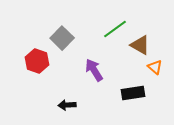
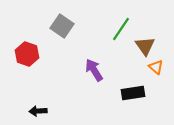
green line: moved 6 px right; rotated 20 degrees counterclockwise
gray square: moved 12 px up; rotated 10 degrees counterclockwise
brown triangle: moved 5 px right, 1 px down; rotated 25 degrees clockwise
red hexagon: moved 10 px left, 7 px up
orange triangle: moved 1 px right
black arrow: moved 29 px left, 6 px down
